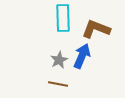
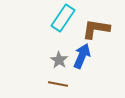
cyan rectangle: rotated 36 degrees clockwise
brown L-shape: rotated 12 degrees counterclockwise
gray star: rotated 12 degrees counterclockwise
